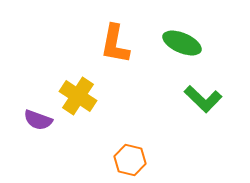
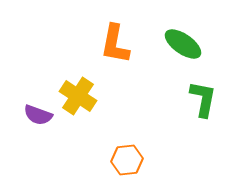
green ellipse: moved 1 px right, 1 px down; rotated 12 degrees clockwise
green L-shape: rotated 123 degrees counterclockwise
purple semicircle: moved 5 px up
orange hexagon: moved 3 px left; rotated 20 degrees counterclockwise
